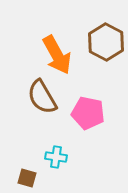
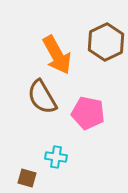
brown hexagon: rotated 6 degrees clockwise
